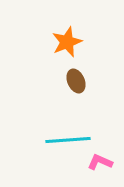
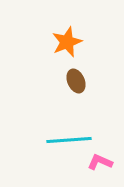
cyan line: moved 1 px right
